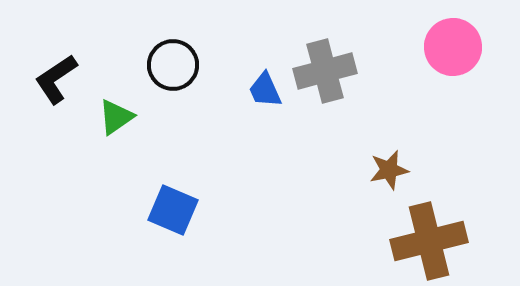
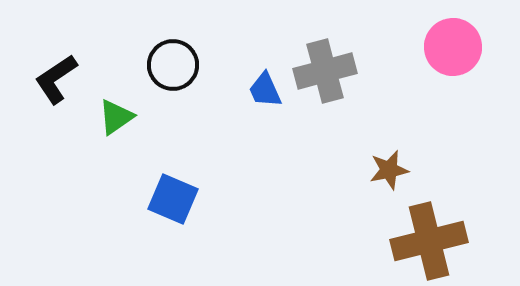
blue square: moved 11 px up
